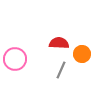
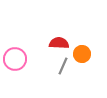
gray line: moved 2 px right, 4 px up
